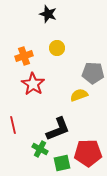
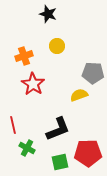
yellow circle: moved 2 px up
green cross: moved 13 px left, 1 px up
green square: moved 2 px left, 1 px up
